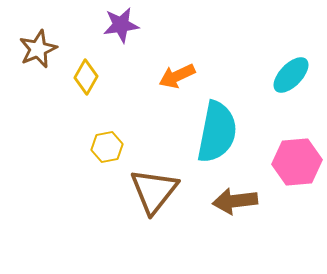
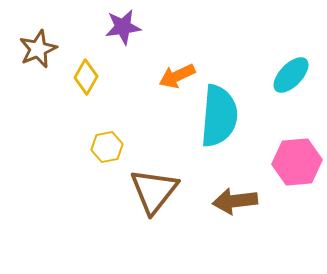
purple star: moved 2 px right, 2 px down
cyan semicircle: moved 2 px right, 16 px up; rotated 6 degrees counterclockwise
